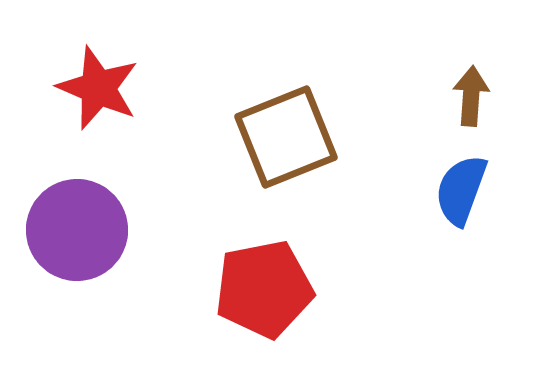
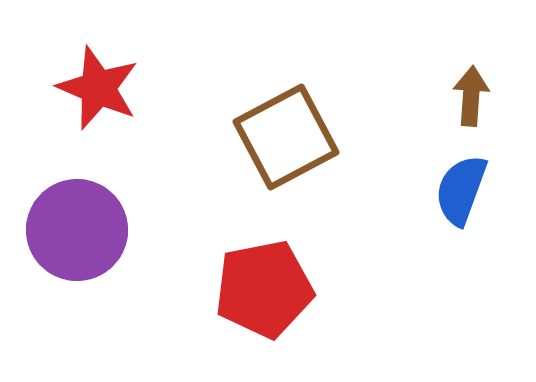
brown square: rotated 6 degrees counterclockwise
